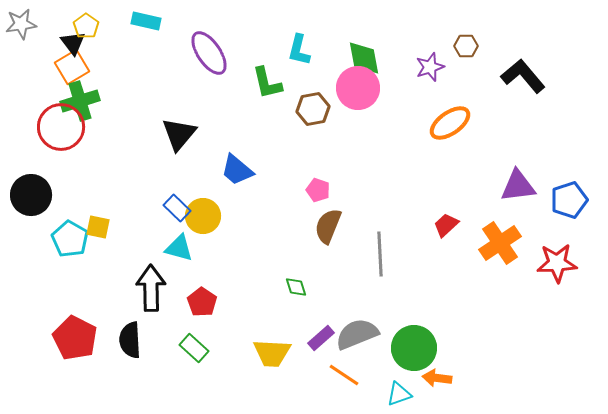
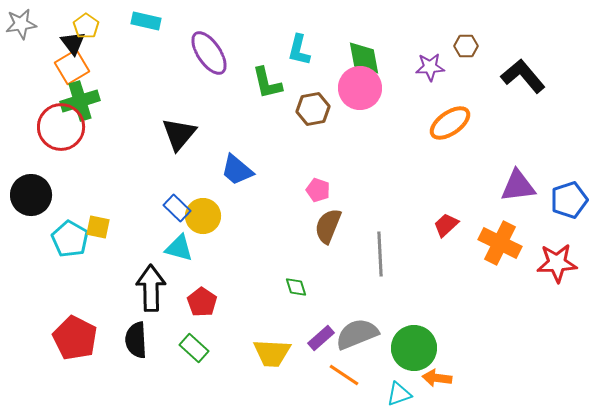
purple star at (430, 67): rotated 16 degrees clockwise
pink circle at (358, 88): moved 2 px right
orange cross at (500, 243): rotated 30 degrees counterclockwise
black semicircle at (130, 340): moved 6 px right
